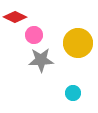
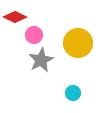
gray star: rotated 25 degrees counterclockwise
